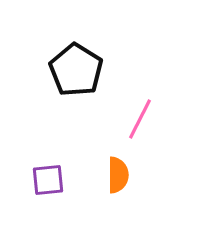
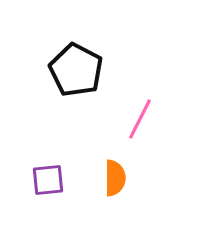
black pentagon: rotated 4 degrees counterclockwise
orange semicircle: moved 3 px left, 3 px down
